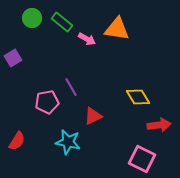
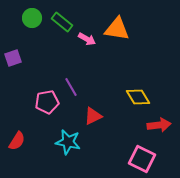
purple square: rotated 12 degrees clockwise
